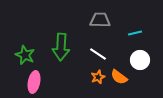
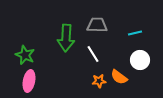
gray trapezoid: moved 3 px left, 5 px down
green arrow: moved 5 px right, 9 px up
white line: moved 5 px left; rotated 24 degrees clockwise
orange star: moved 1 px right, 4 px down; rotated 16 degrees clockwise
pink ellipse: moved 5 px left, 1 px up
